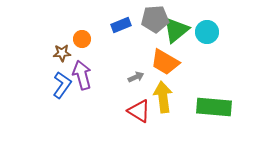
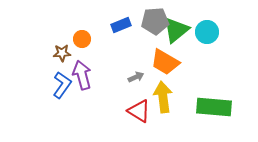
gray pentagon: moved 2 px down
